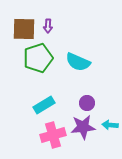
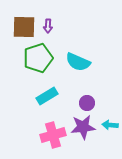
brown square: moved 2 px up
cyan rectangle: moved 3 px right, 9 px up
